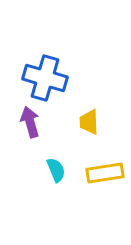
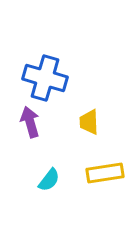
cyan semicircle: moved 7 px left, 10 px down; rotated 60 degrees clockwise
